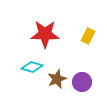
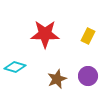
cyan diamond: moved 17 px left
purple circle: moved 6 px right, 6 px up
